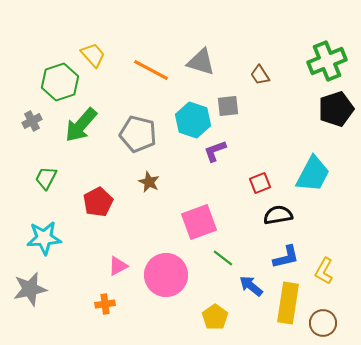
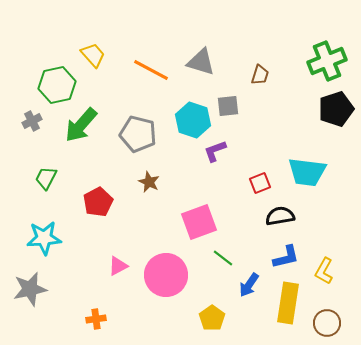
brown trapezoid: rotated 130 degrees counterclockwise
green hexagon: moved 3 px left, 3 px down; rotated 6 degrees clockwise
cyan trapezoid: moved 6 px left, 2 px up; rotated 69 degrees clockwise
black semicircle: moved 2 px right, 1 px down
blue arrow: moved 2 px left, 1 px up; rotated 95 degrees counterclockwise
orange cross: moved 9 px left, 15 px down
yellow pentagon: moved 3 px left, 1 px down
brown circle: moved 4 px right
